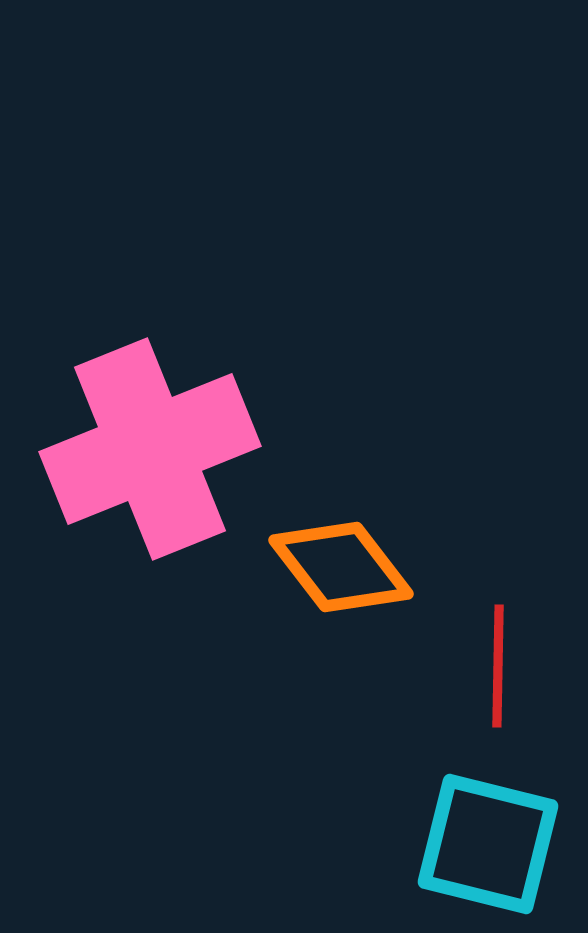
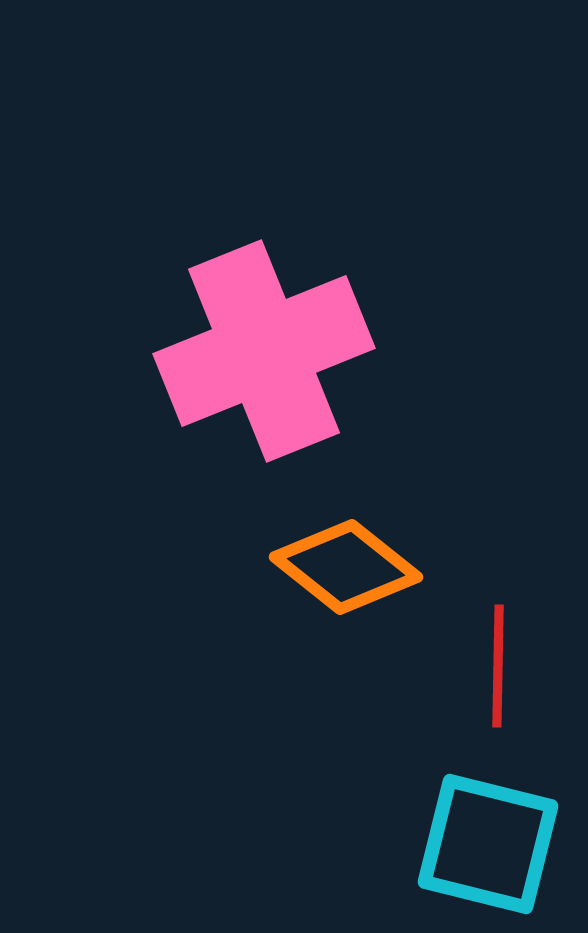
pink cross: moved 114 px right, 98 px up
orange diamond: moved 5 px right; rotated 14 degrees counterclockwise
